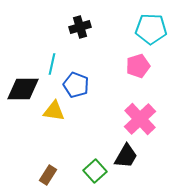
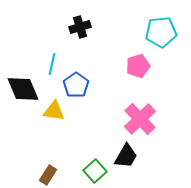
cyan pentagon: moved 10 px right, 3 px down; rotated 8 degrees counterclockwise
blue pentagon: rotated 15 degrees clockwise
black diamond: rotated 68 degrees clockwise
